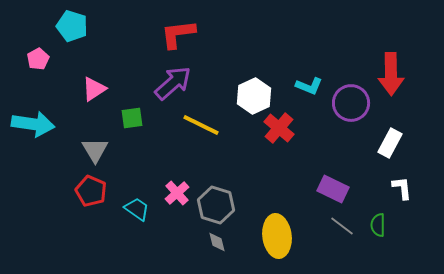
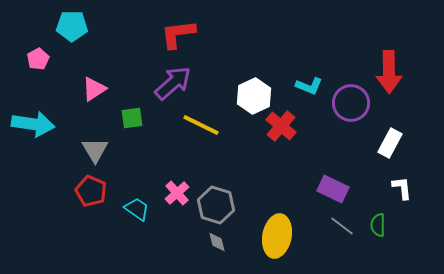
cyan pentagon: rotated 16 degrees counterclockwise
red arrow: moved 2 px left, 2 px up
red cross: moved 2 px right, 2 px up
yellow ellipse: rotated 18 degrees clockwise
